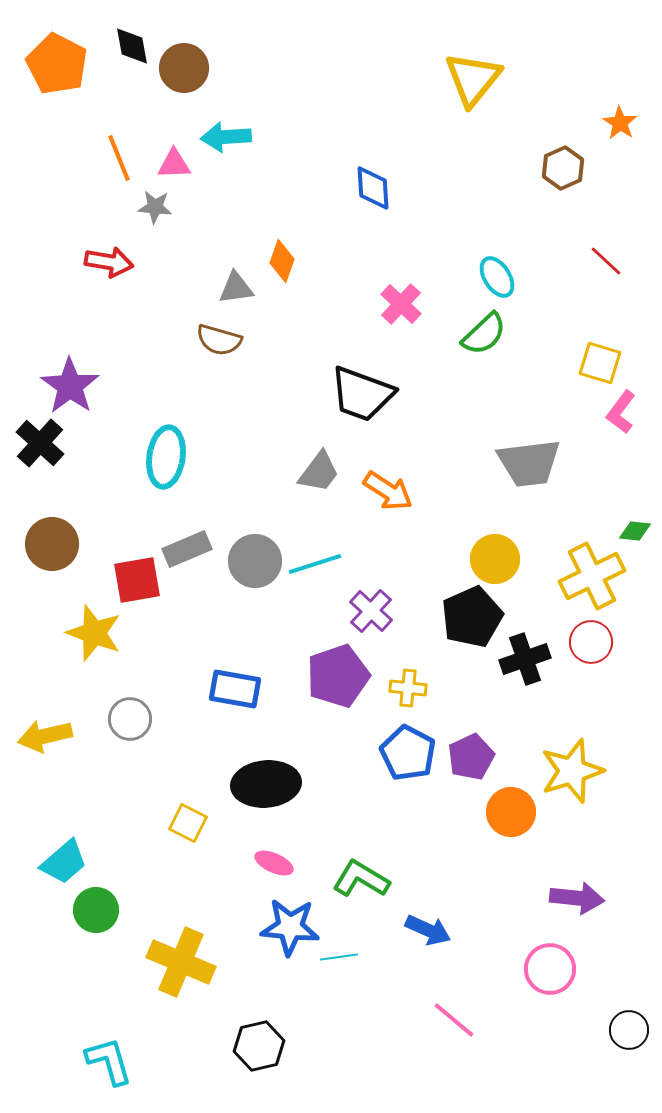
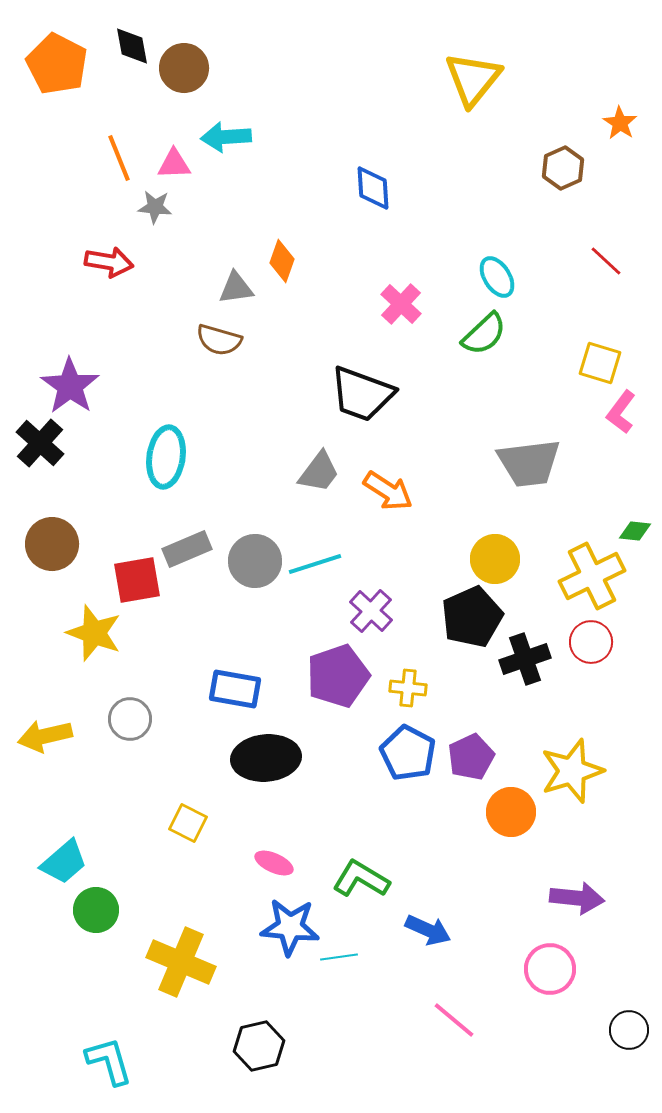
black ellipse at (266, 784): moved 26 px up
